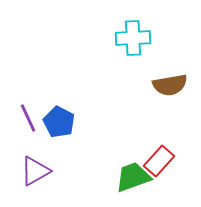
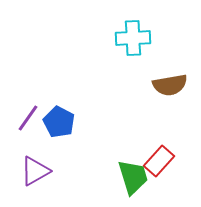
purple line: rotated 60 degrees clockwise
green trapezoid: rotated 93 degrees clockwise
